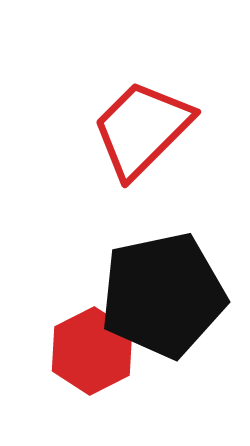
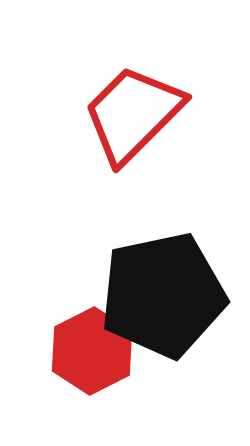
red trapezoid: moved 9 px left, 15 px up
